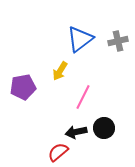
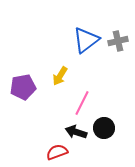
blue triangle: moved 6 px right, 1 px down
yellow arrow: moved 5 px down
pink line: moved 1 px left, 6 px down
black arrow: rotated 30 degrees clockwise
red semicircle: moved 1 px left; rotated 20 degrees clockwise
